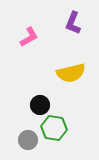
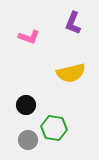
pink L-shape: rotated 50 degrees clockwise
black circle: moved 14 px left
